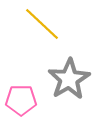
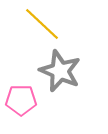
gray star: moved 9 px left, 8 px up; rotated 18 degrees counterclockwise
